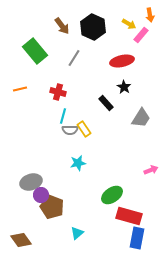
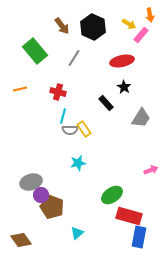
blue rectangle: moved 2 px right, 1 px up
